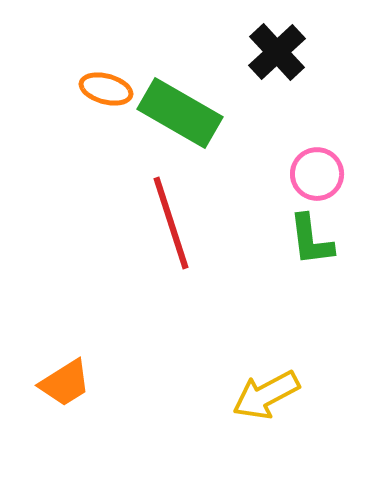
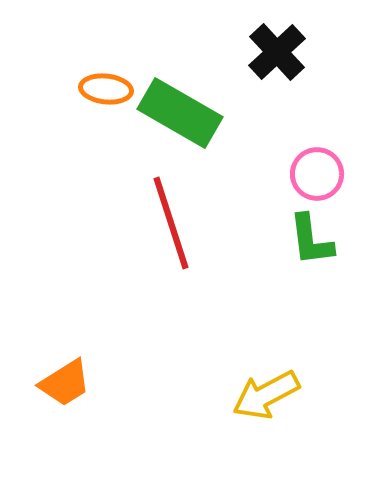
orange ellipse: rotated 9 degrees counterclockwise
